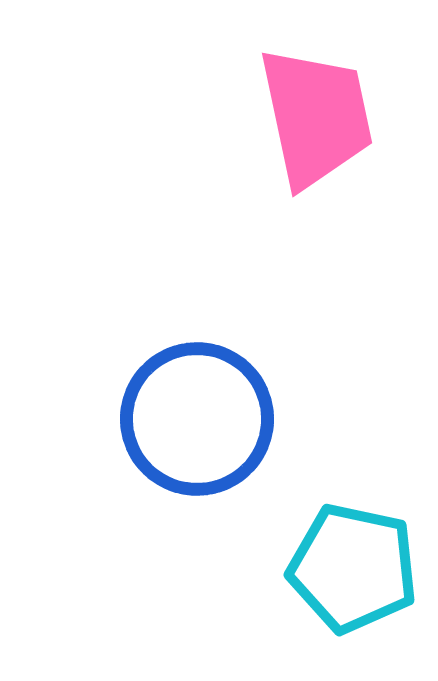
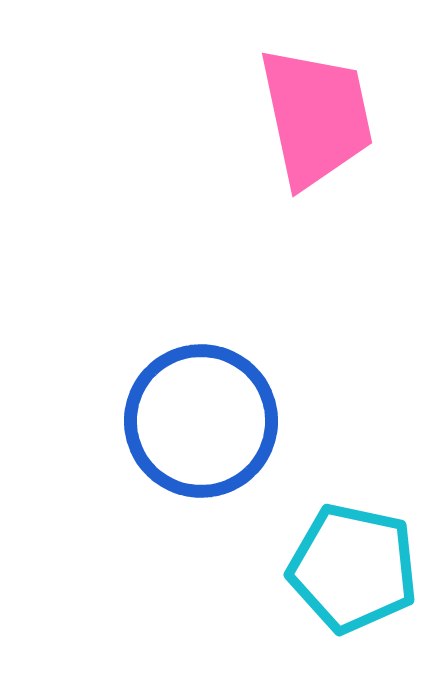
blue circle: moved 4 px right, 2 px down
